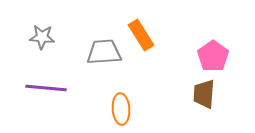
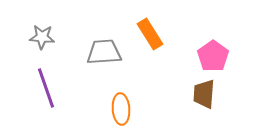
orange rectangle: moved 9 px right, 1 px up
purple line: rotated 66 degrees clockwise
